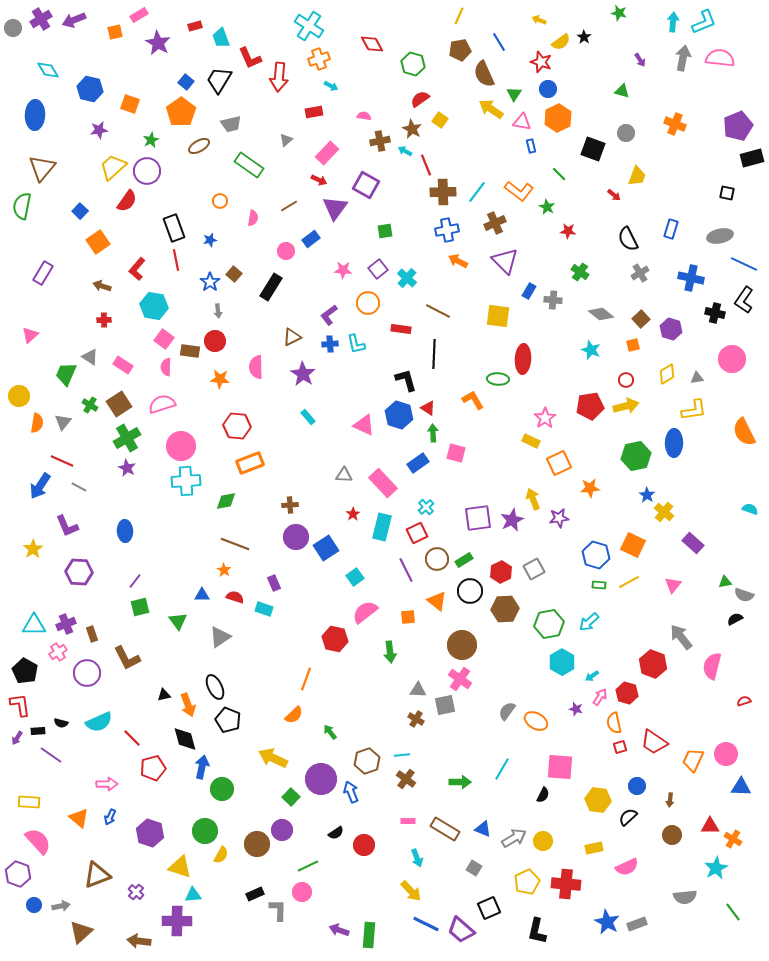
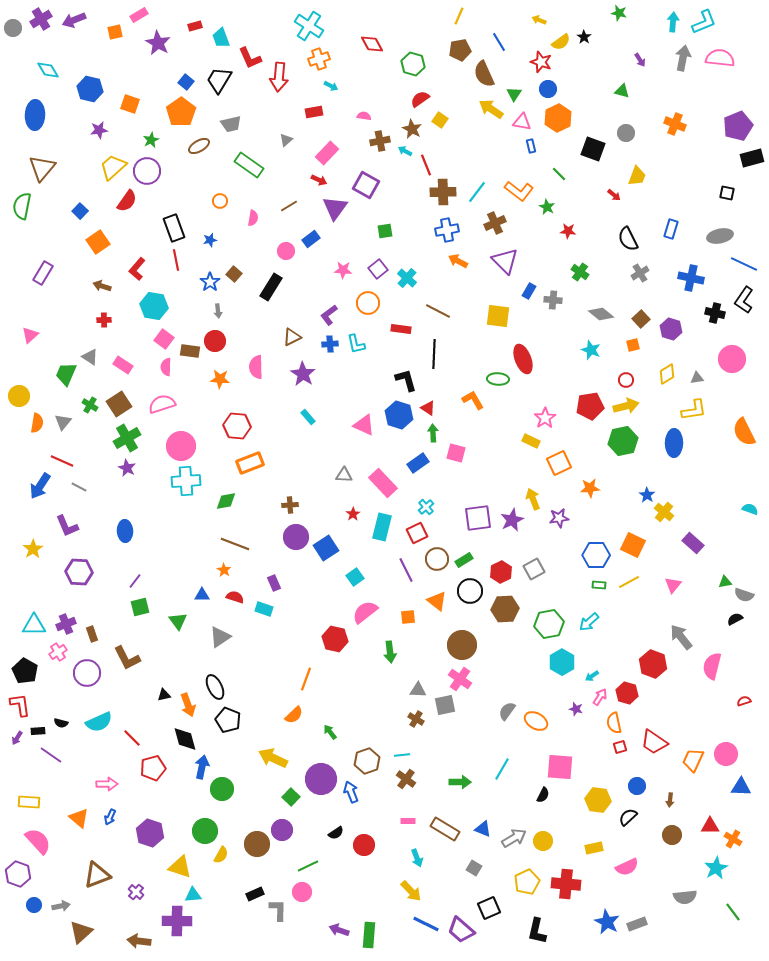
red ellipse at (523, 359): rotated 24 degrees counterclockwise
green hexagon at (636, 456): moved 13 px left, 15 px up
blue hexagon at (596, 555): rotated 16 degrees counterclockwise
